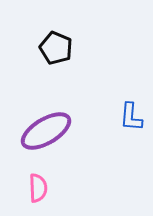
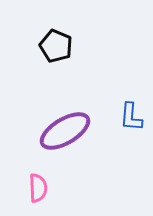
black pentagon: moved 2 px up
purple ellipse: moved 19 px right
